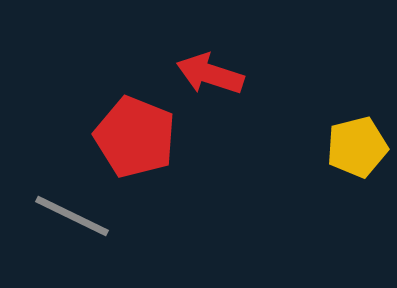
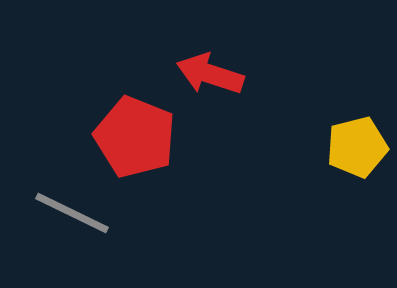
gray line: moved 3 px up
